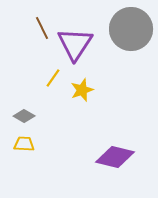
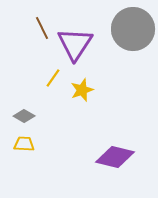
gray circle: moved 2 px right
